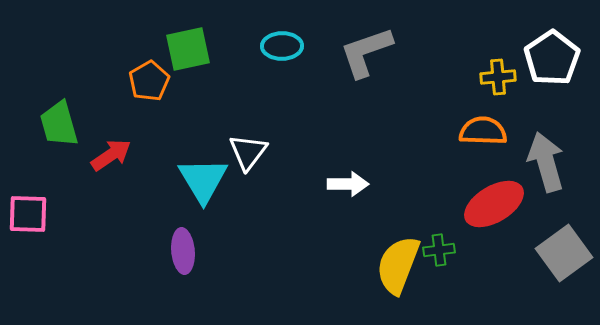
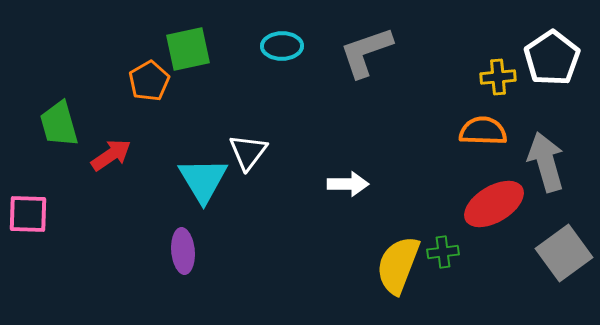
green cross: moved 4 px right, 2 px down
